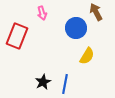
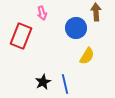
brown arrow: rotated 24 degrees clockwise
red rectangle: moved 4 px right
blue line: rotated 24 degrees counterclockwise
